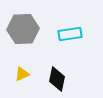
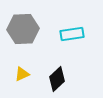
cyan rectangle: moved 2 px right
black diamond: rotated 35 degrees clockwise
